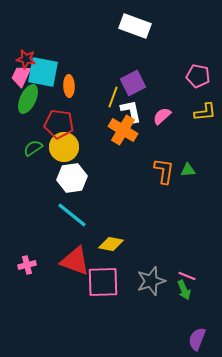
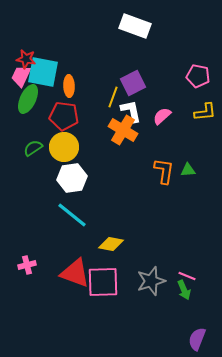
red pentagon: moved 5 px right, 8 px up
red triangle: moved 12 px down
